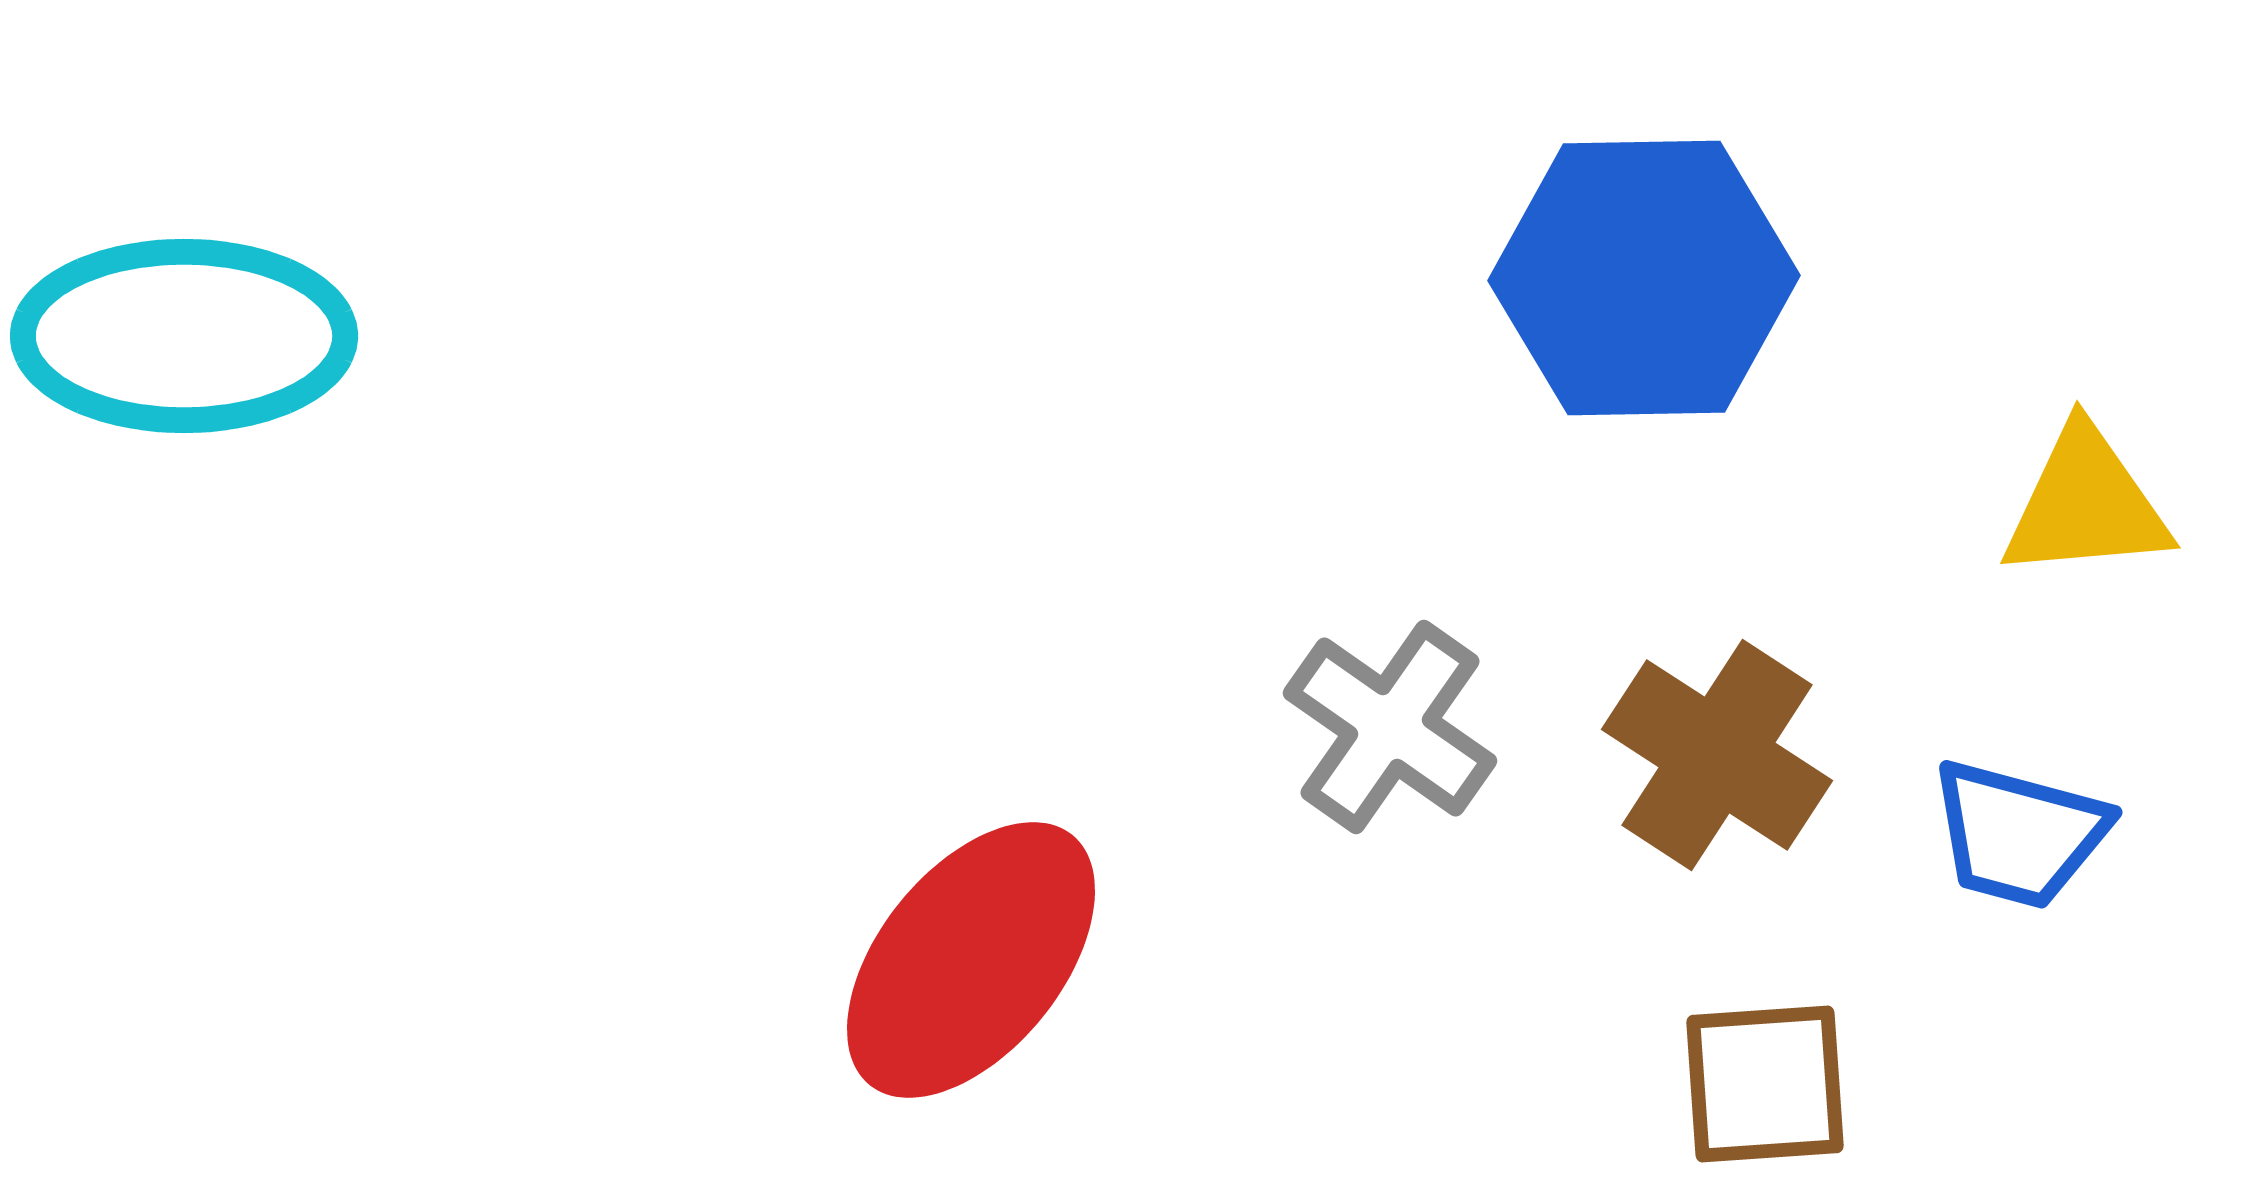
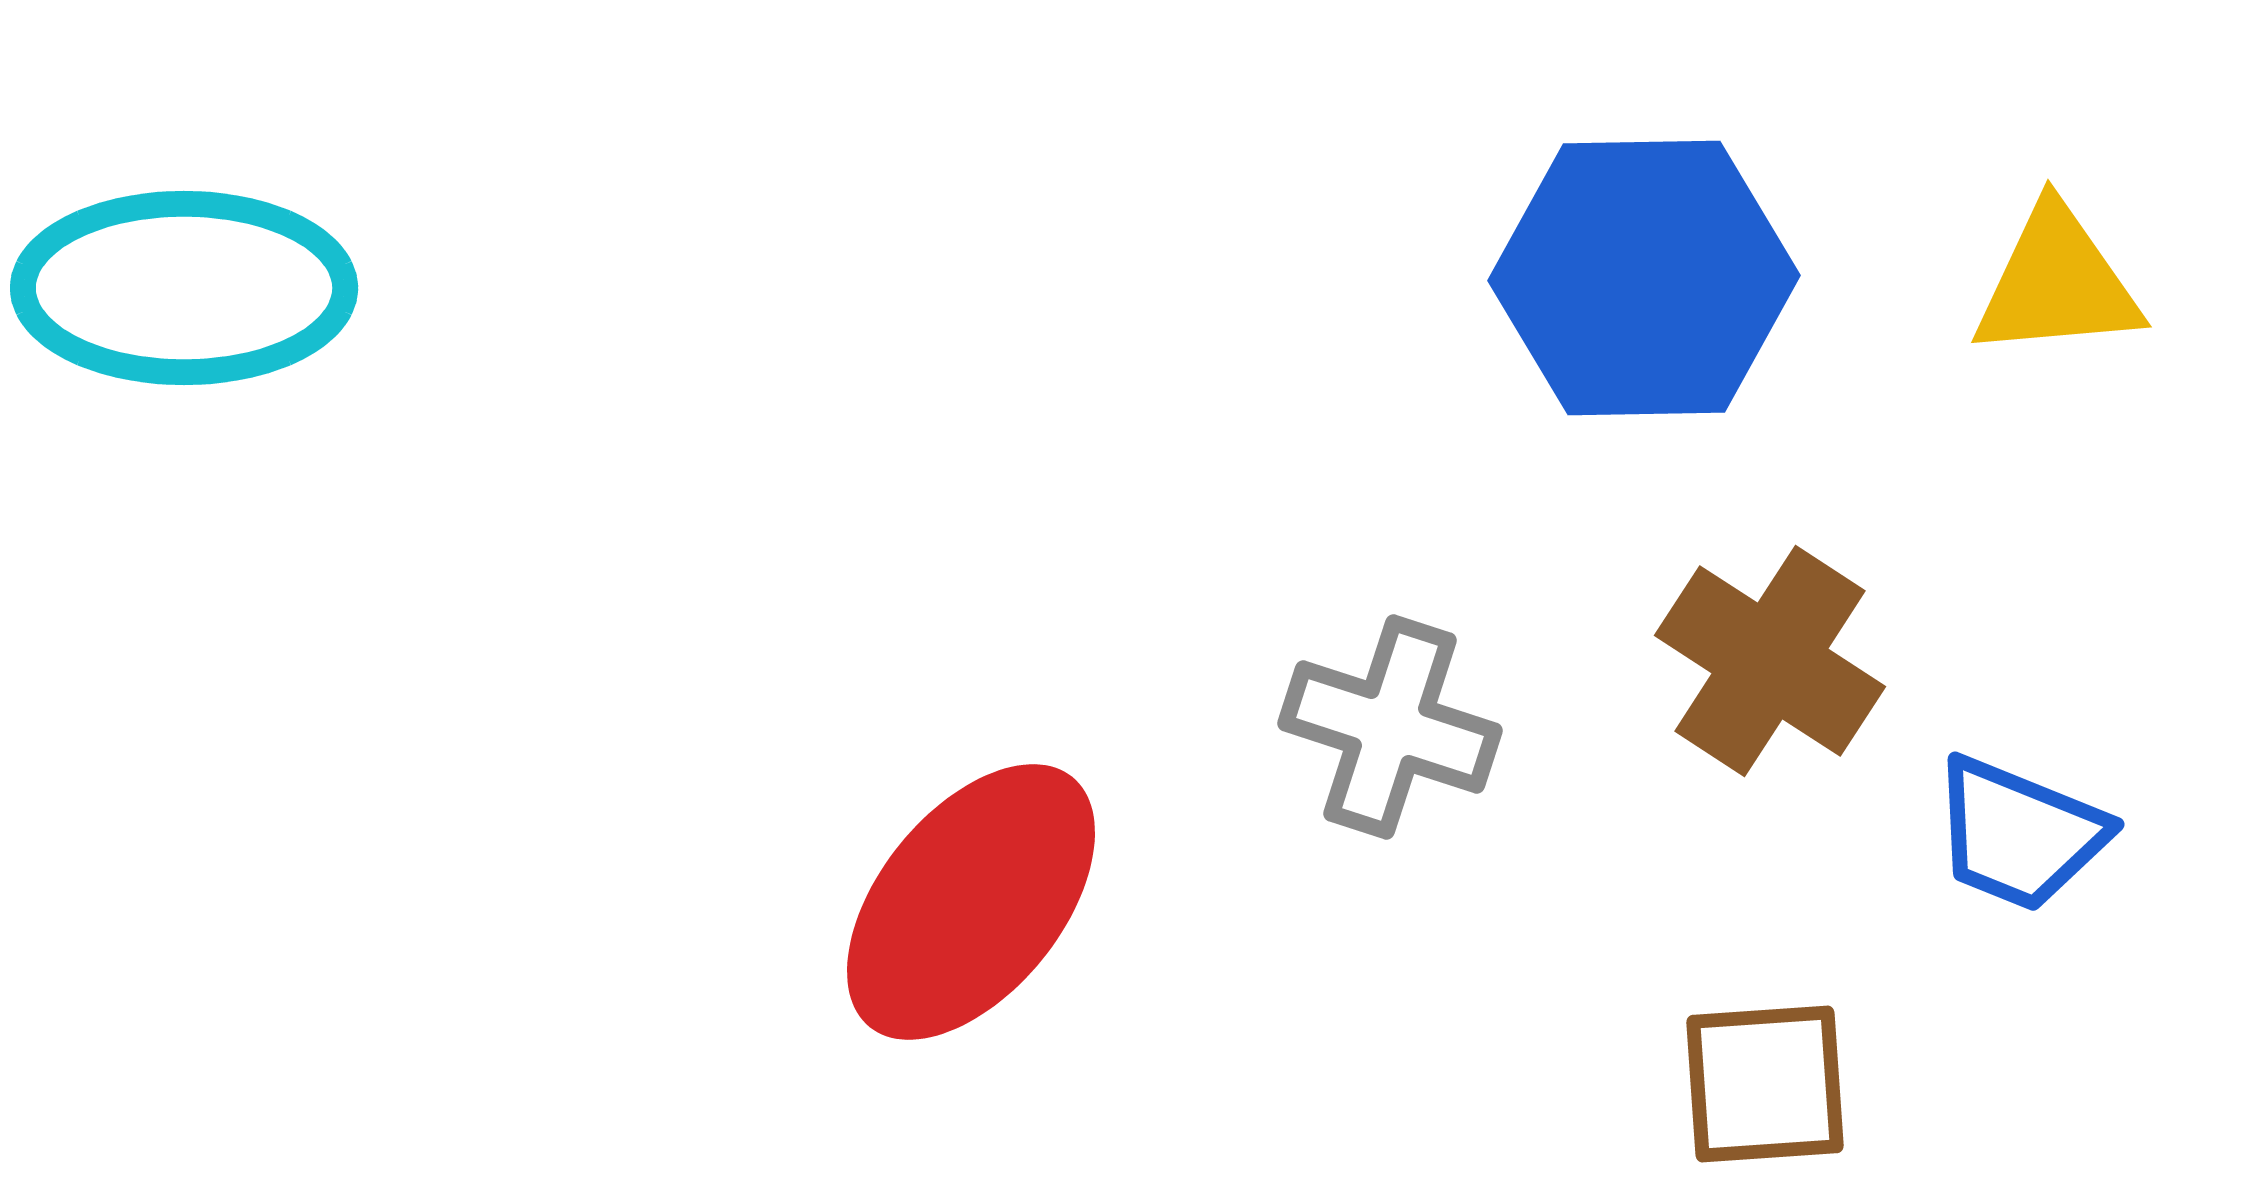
cyan ellipse: moved 48 px up
yellow triangle: moved 29 px left, 221 px up
gray cross: rotated 17 degrees counterclockwise
brown cross: moved 53 px right, 94 px up
blue trapezoid: rotated 7 degrees clockwise
red ellipse: moved 58 px up
